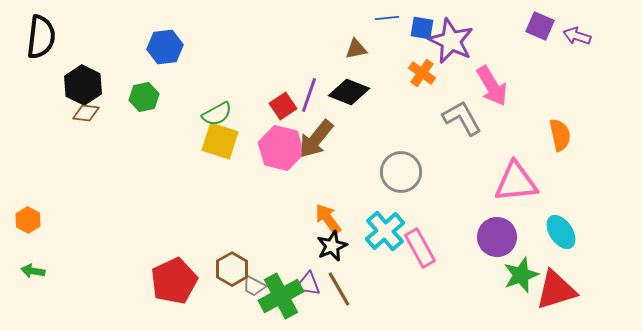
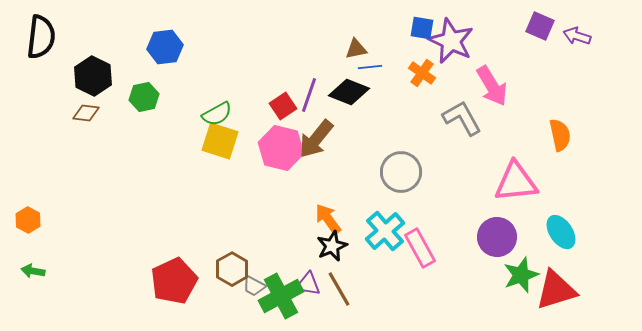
blue line: moved 17 px left, 49 px down
black hexagon: moved 10 px right, 9 px up
